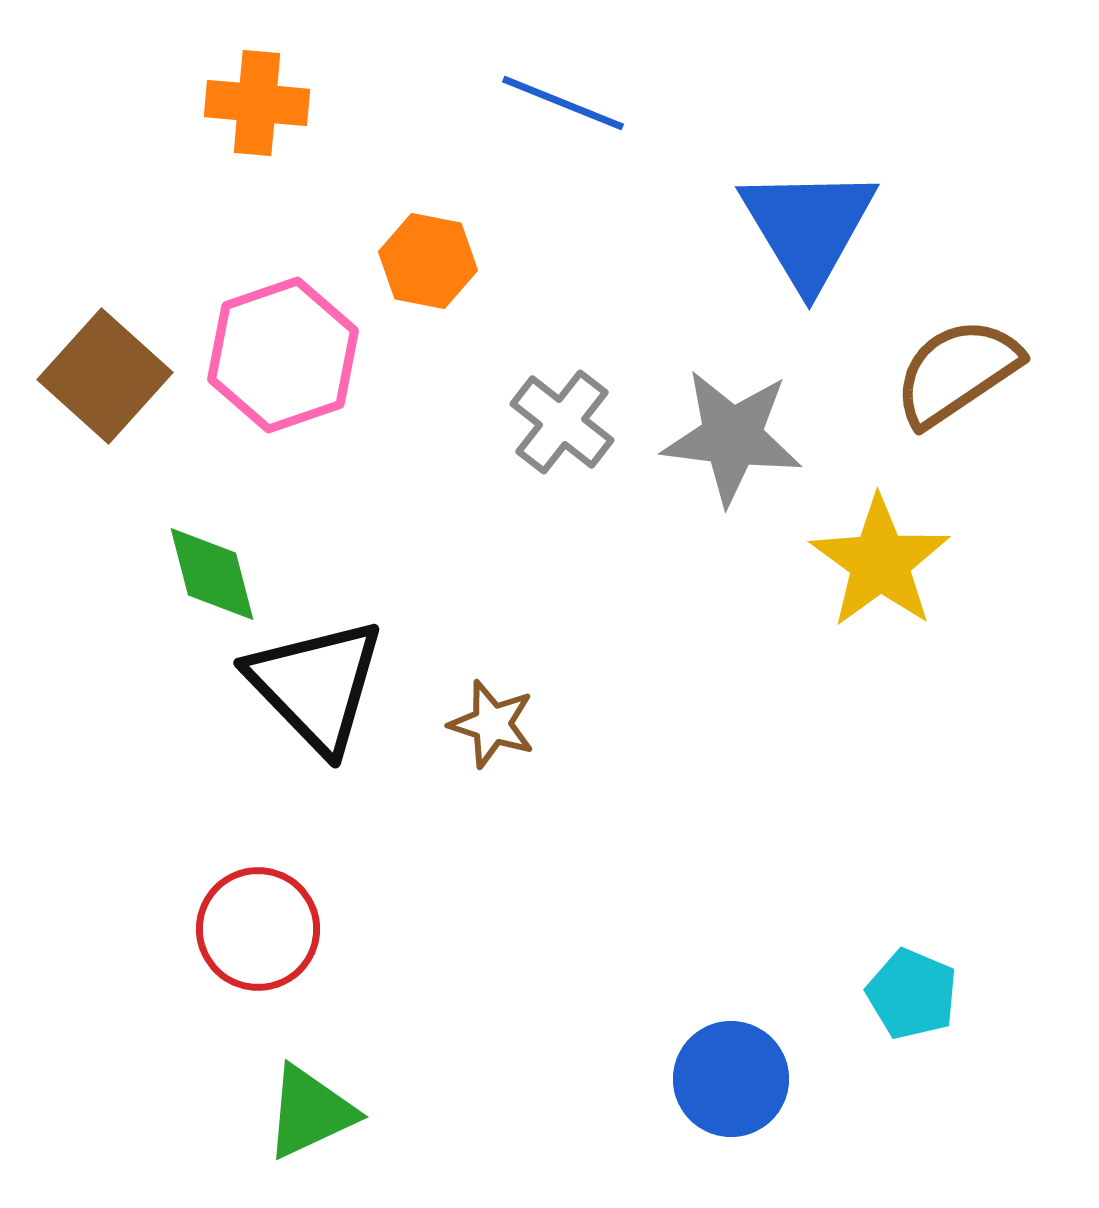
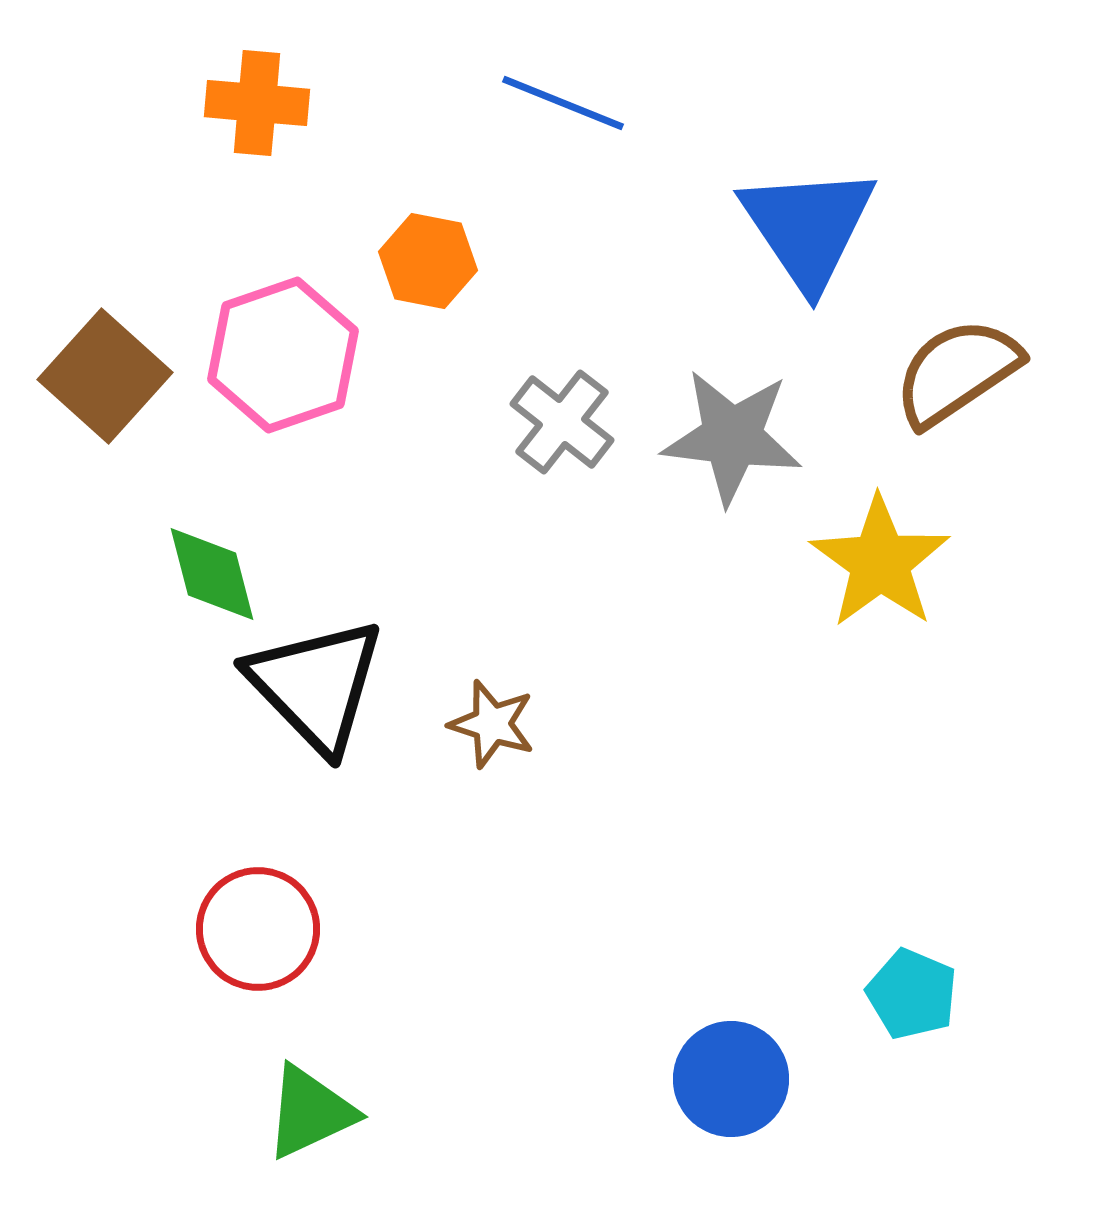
blue triangle: rotated 3 degrees counterclockwise
